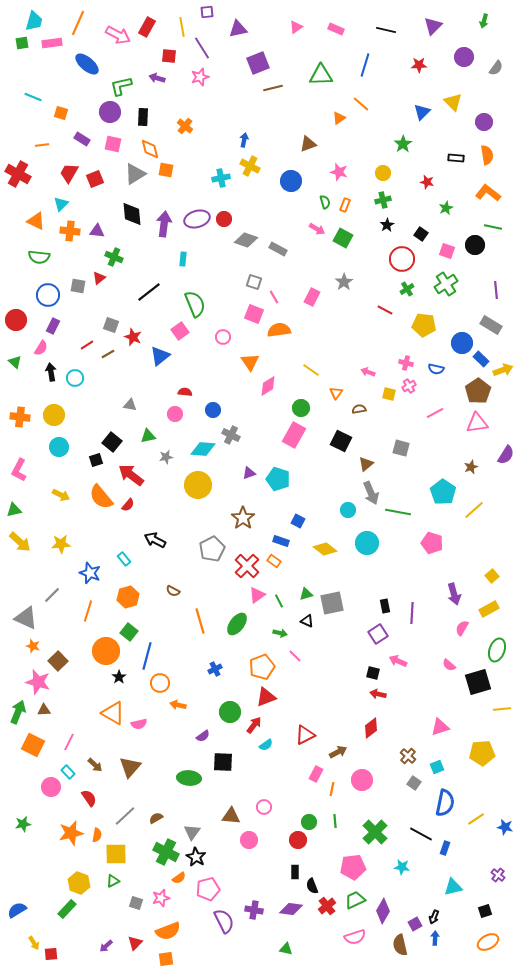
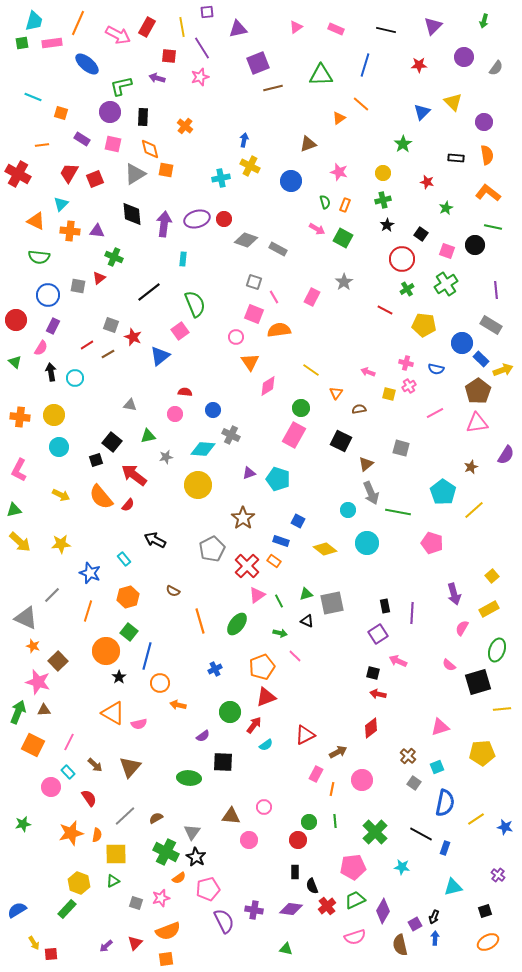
pink circle at (223, 337): moved 13 px right
red arrow at (131, 475): moved 3 px right
